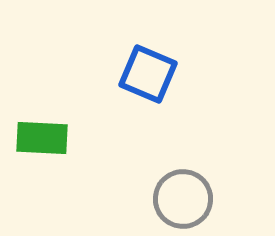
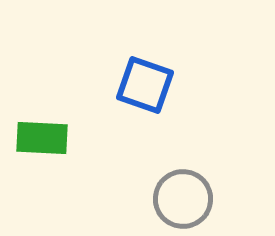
blue square: moved 3 px left, 11 px down; rotated 4 degrees counterclockwise
